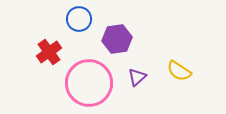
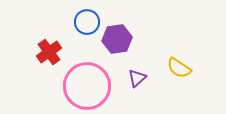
blue circle: moved 8 px right, 3 px down
yellow semicircle: moved 3 px up
purple triangle: moved 1 px down
pink circle: moved 2 px left, 3 px down
